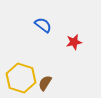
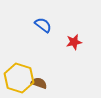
yellow hexagon: moved 2 px left
brown semicircle: moved 6 px left; rotated 77 degrees clockwise
